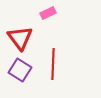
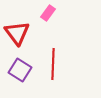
pink rectangle: rotated 28 degrees counterclockwise
red triangle: moved 3 px left, 5 px up
